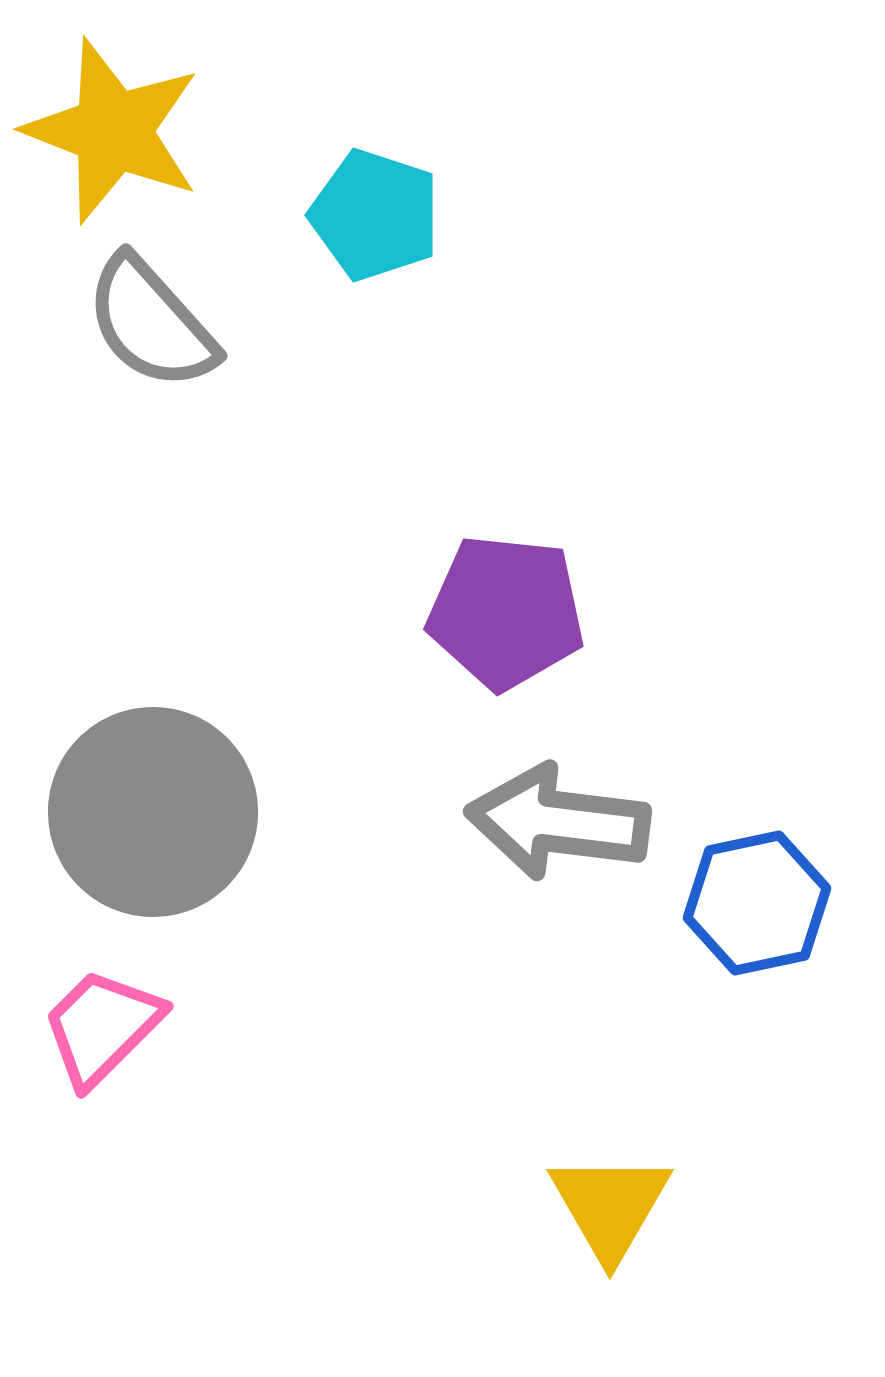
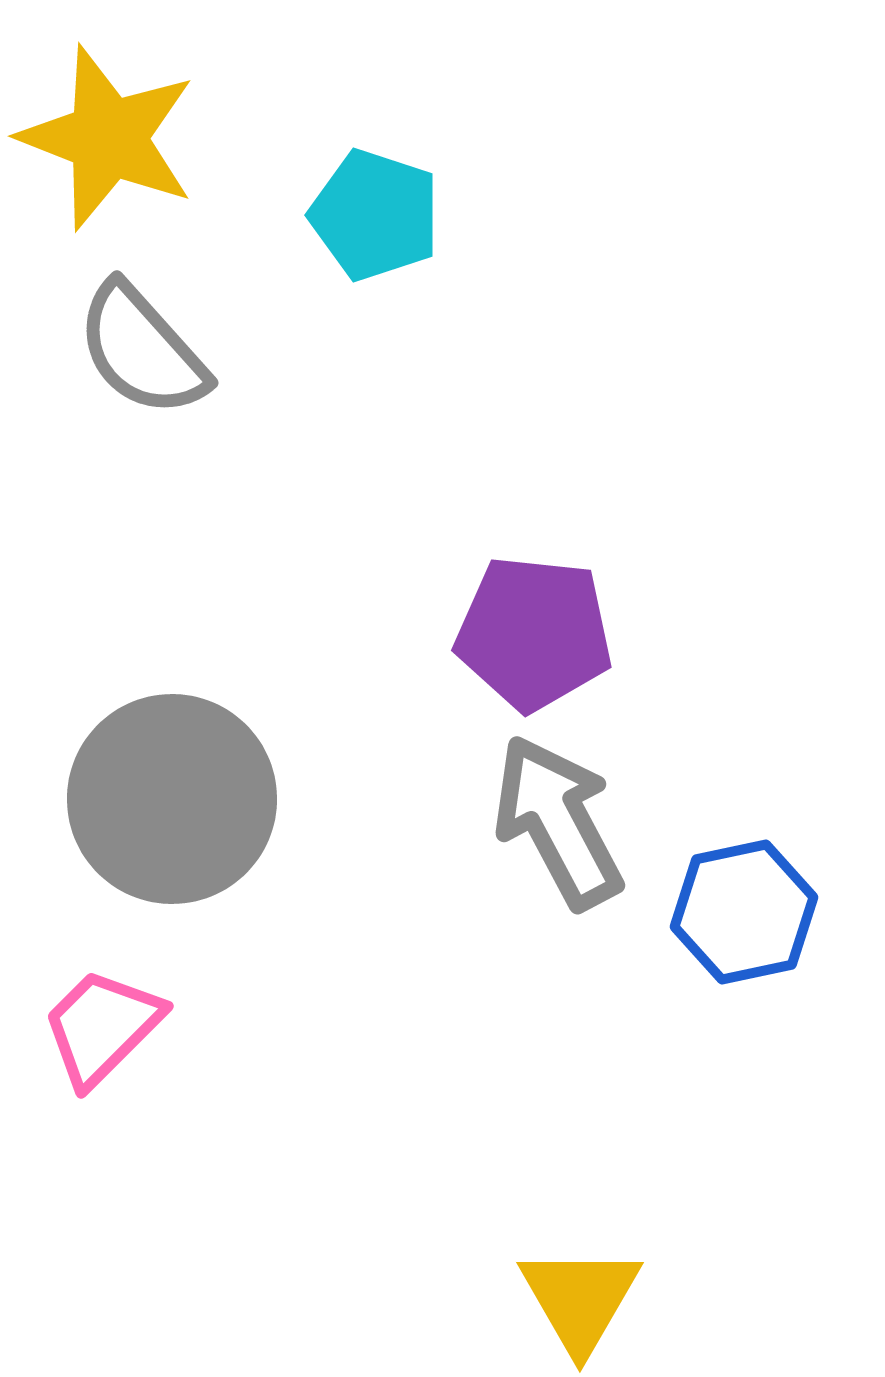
yellow star: moved 5 px left, 7 px down
gray semicircle: moved 9 px left, 27 px down
purple pentagon: moved 28 px right, 21 px down
gray circle: moved 19 px right, 13 px up
gray arrow: rotated 55 degrees clockwise
blue hexagon: moved 13 px left, 9 px down
yellow triangle: moved 30 px left, 93 px down
